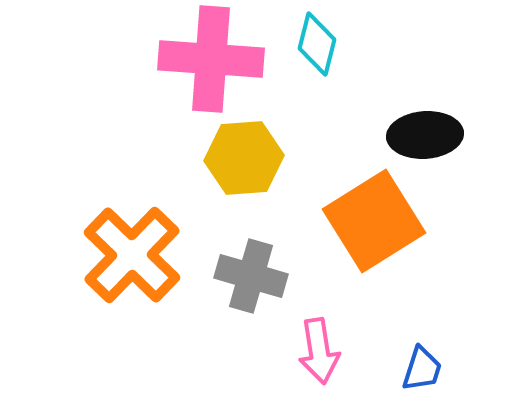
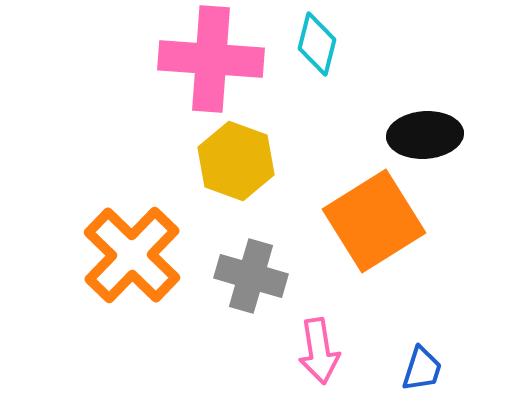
yellow hexagon: moved 8 px left, 3 px down; rotated 24 degrees clockwise
